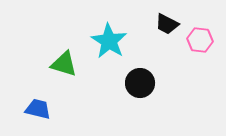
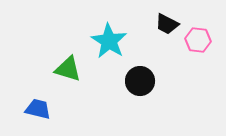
pink hexagon: moved 2 px left
green triangle: moved 4 px right, 5 px down
black circle: moved 2 px up
